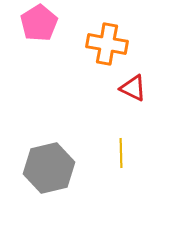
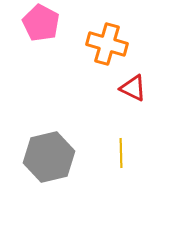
pink pentagon: moved 2 px right; rotated 12 degrees counterclockwise
orange cross: rotated 6 degrees clockwise
gray hexagon: moved 11 px up
